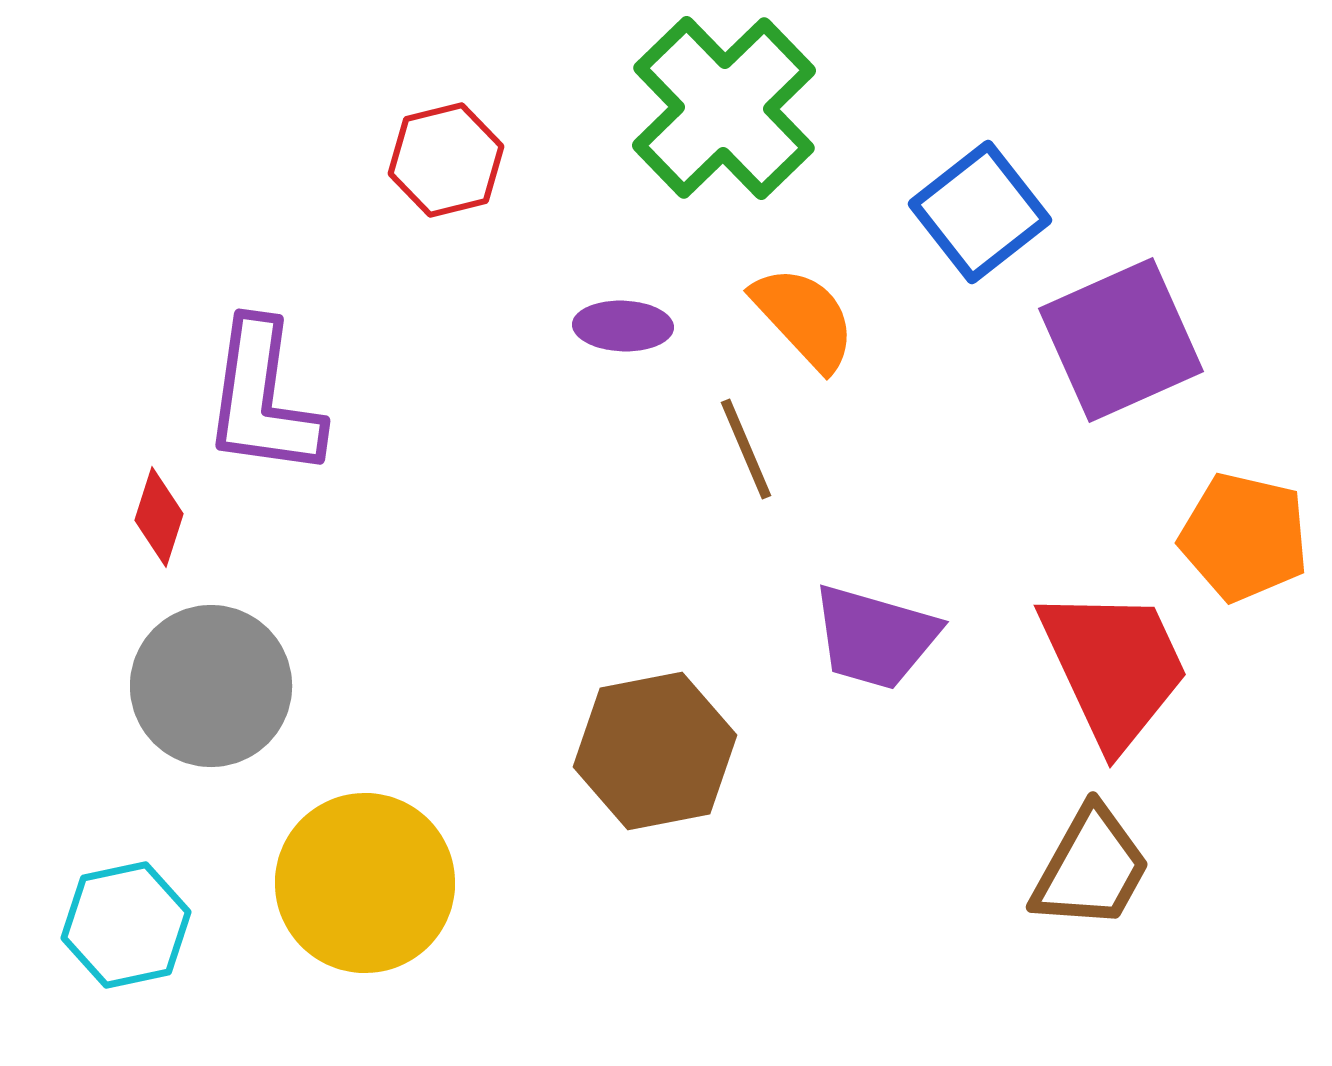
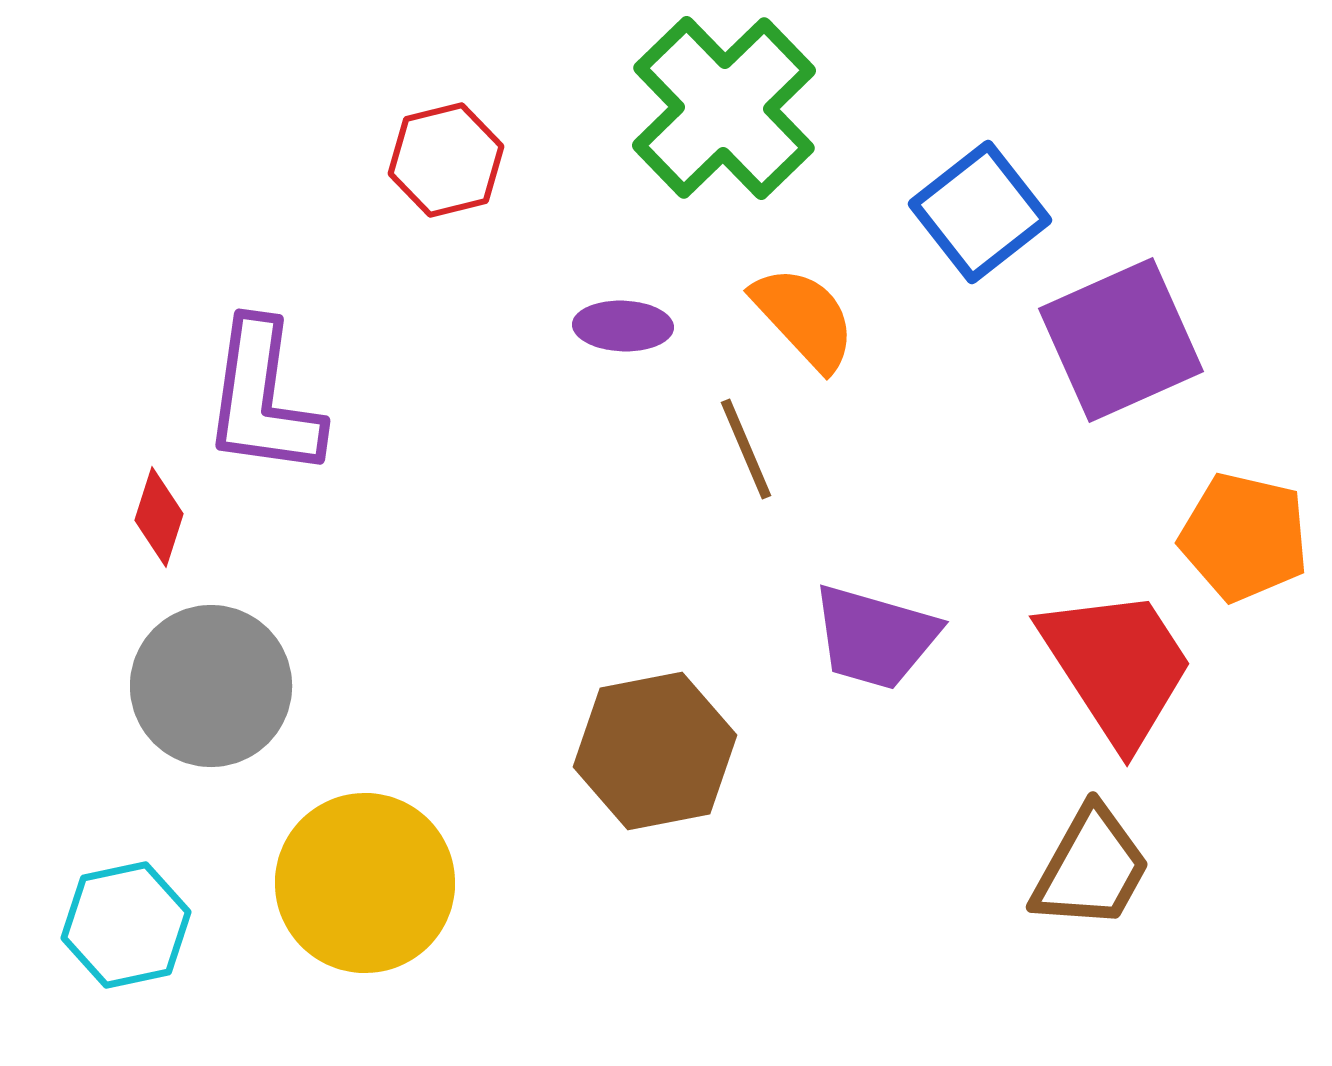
red trapezoid: moved 3 px right, 1 px up; rotated 8 degrees counterclockwise
